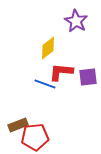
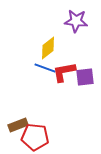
purple star: rotated 25 degrees counterclockwise
red L-shape: moved 3 px right; rotated 15 degrees counterclockwise
purple square: moved 3 px left
blue line: moved 16 px up
red pentagon: rotated 12 degrees clockwise
